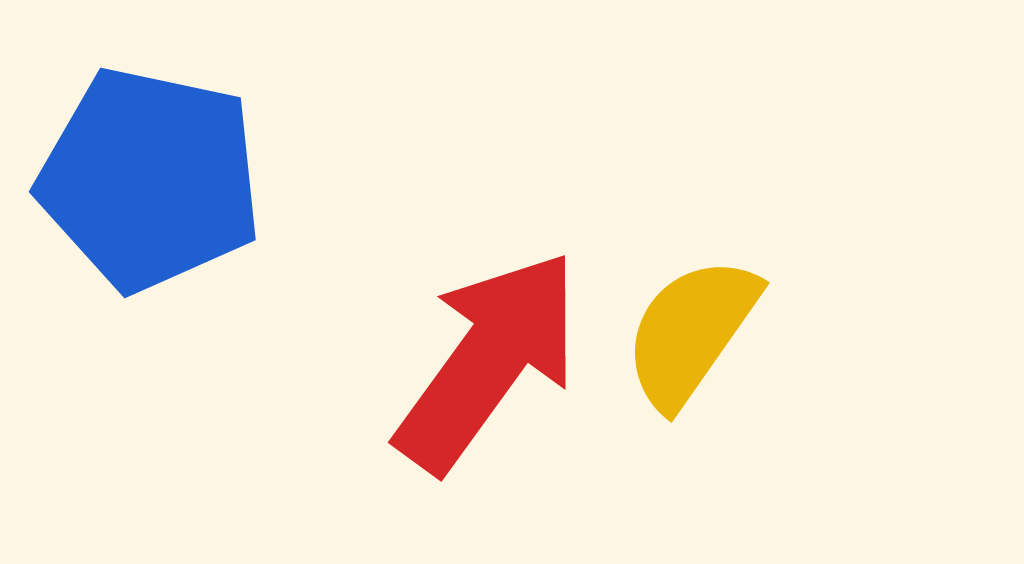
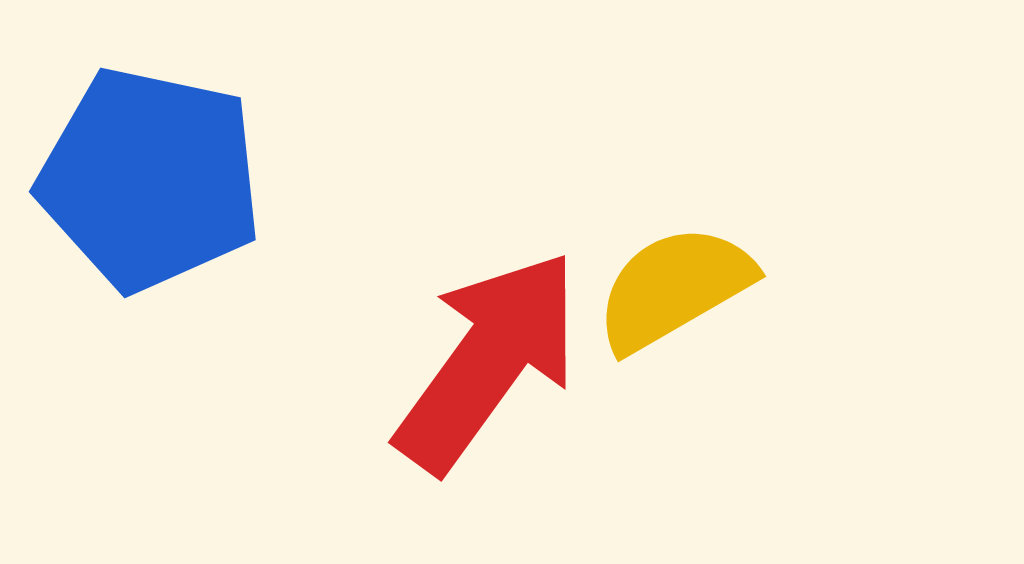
yellow semicircle: moved 17 px left, 44 px up; rotated 25 degrees clockwise
